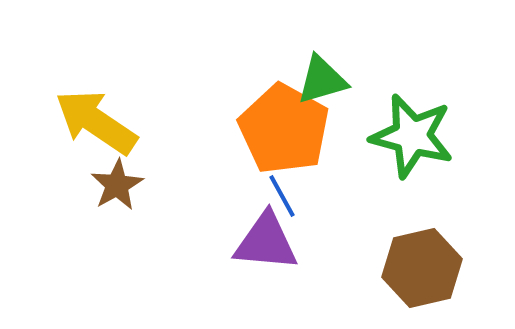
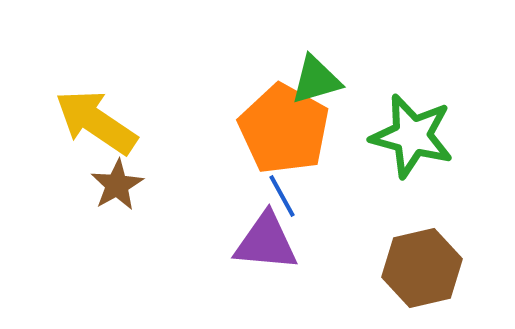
green triangle: moved 6 px left
